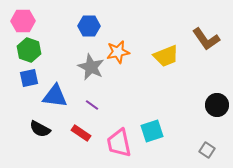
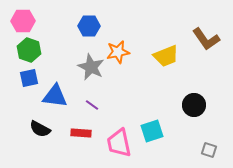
black circle: moved 23 px left
red rectangle: rotated 30 degrees counterclockwise
gray square: moved 2 px right; rotated 14 degrees counterclockwise
